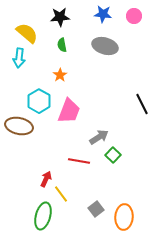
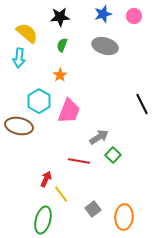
blue star: rotated 24 degrees counterclockwise
green semicircle: rotated 32 degrees clockwise
gray square: moved 3 px left
green ellipse: moved 4 px down
